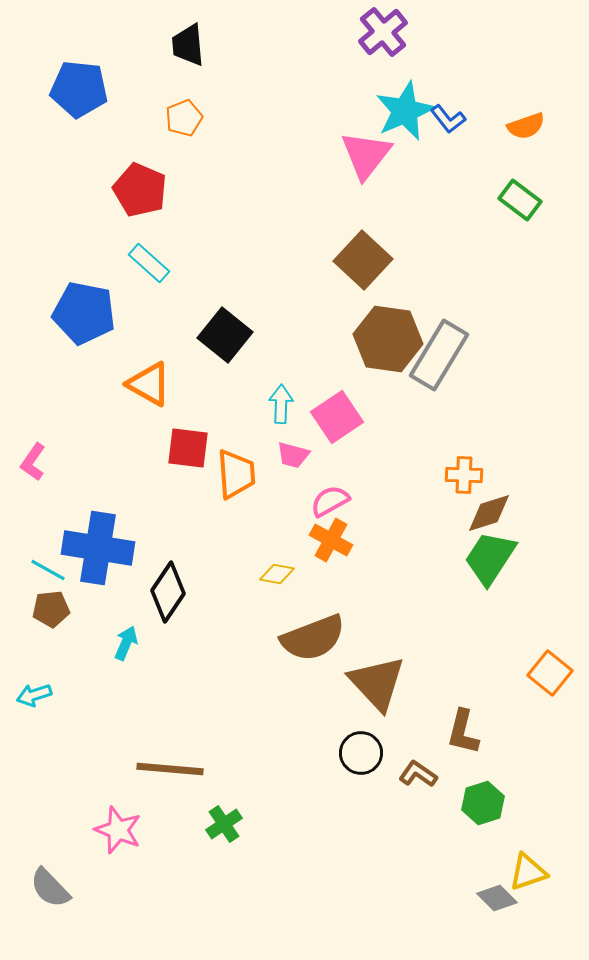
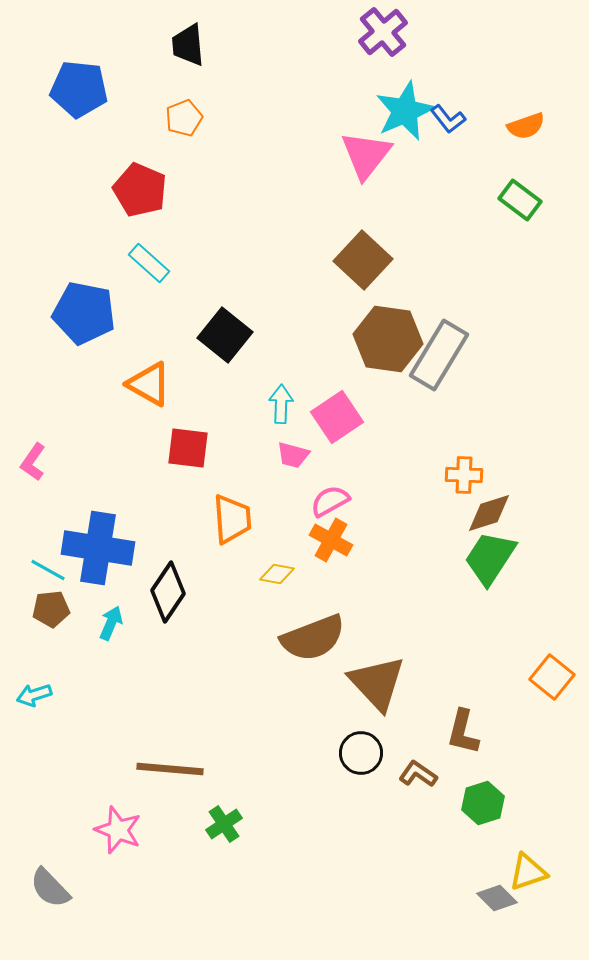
orange trapezoid at (236, 474): moved 4 px left, 45 px down
cyan arrow at (126, 643): moved 15 px left, 20 px up
orange square at (550, 673): moved 2 px right, 4 px down
